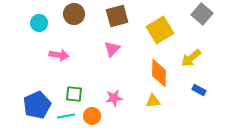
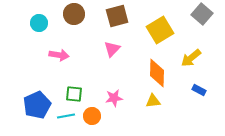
orange diamond: moved 2 px left
